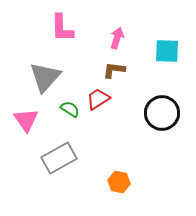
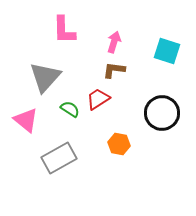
pink L-shape: moved 2 px right, 2 px down
pink arrow: moved 3 px left, 4 px down
cyan square: rotated 16 degrees clockwise
pink triangle: rotated 16 degrees counterclockwise
orange hexagon: moved 38 px up
